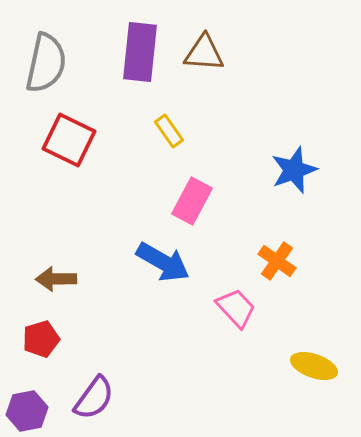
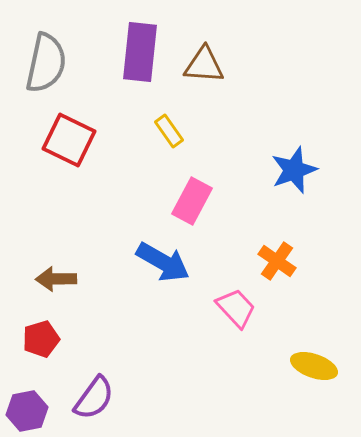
brown triangle: moved 12 px down
